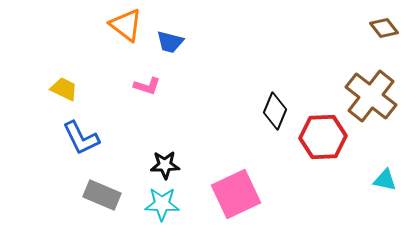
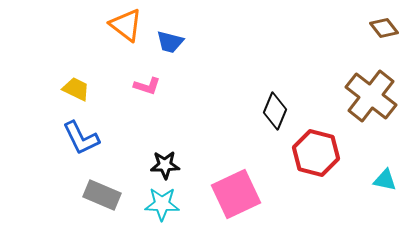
yellow trapezoid: moved 12 px right
red hexagon: moved 7 px left, 16 px down; rotated 18 degrees clockwise
